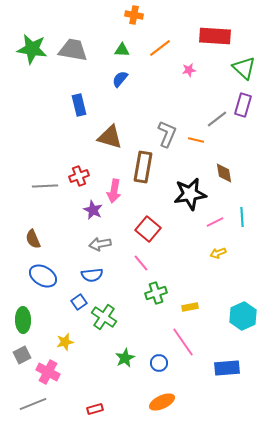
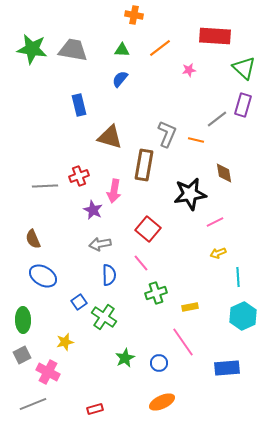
brown rectangle at (143, 167): moved 1 px right, 2 px up
cyan line at (242, 217): moved 4 px left, 60 px down
blue semicircle at (92, 275): moved 17 px right; rotated 85 degrees counterclockwise
